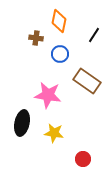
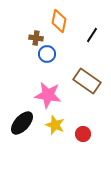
black line: moved 2 px left
blue circle: moved 13 px left
black ellipse: rotated 30 degrees clockwise
yellow star: moved 1 px right, 8 px up; rotated 12 degrees clockwise
red circle: moved 25 px up
